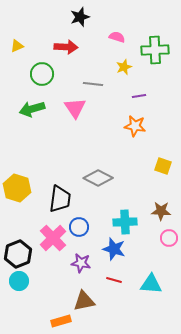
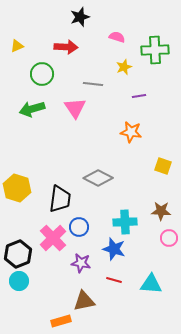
orange star: moved 4 px left, 6 px down
